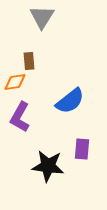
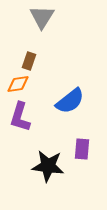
brown rectangle: rotated 24 degrees clockwise
orange diamond: moved 3 px right, 2 px down
purple L-shape: rotated 12 degrees counterclockwise
